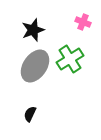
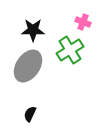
black star: rotated 20 degrees clockwise
green cross: moved 9 px up
gray ellipse: moved 7 px left
